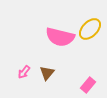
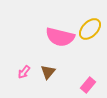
brown triangle: moved 1 px right, 1 px up
